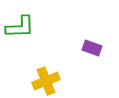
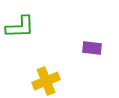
purple rectangle: rotated 12 degrees counterclockwise
